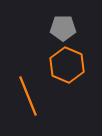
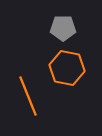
orange hexagon: moved 3 px down; rotated 12 degrees counterclockwise
